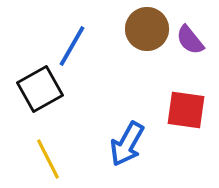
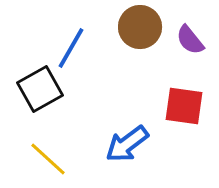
brown circle: moved 7 px left, 2 px up
blue line: moved 1 px left, 2 px down
red square: moved 2 px left, 4 px up
blue arrow: rotated 24 degrees clockwise
yellow line: rotated 21 degrees counterclockwise
